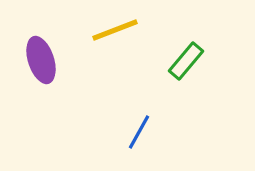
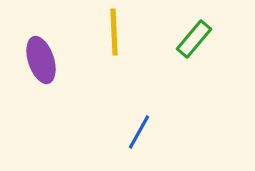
yellow line: moved 1 px left, 2 px down; rotated 72 degrees counterclockwise
green rectangle: moved 8 px right, 22 px up
